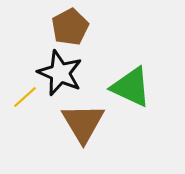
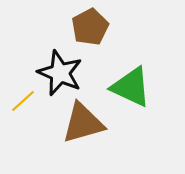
brown pentagon: moved 20 px right
yellow line: moved 2 px left, 4 px down
brown triangle: rotated 45 degrees clockwise
